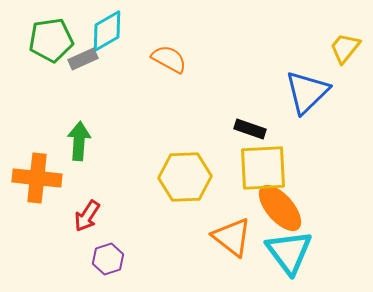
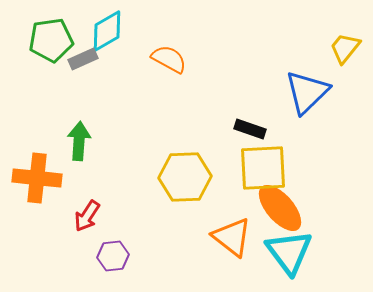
purple hexagon: moved 5 px right, 3 px up; rotated 12 degrees clockwise
